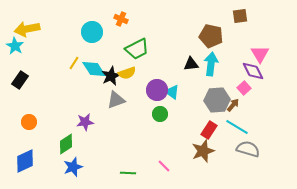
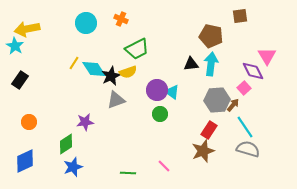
cyan circle: moved 6 px left, 9 px up
pink triangle: moved 7 px right, 2 px down
yellow semicircle: moved 1 px right, 1 px up
cyan line: moved 8 px right; rotated 25 degrees clockwise
